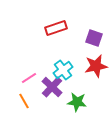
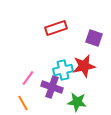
red star: moved 12 px left
cyan cross: rotated 24 degrees clockwise
pink line: moved 1 px left; rotated 21 degrees counterclockwise
purple cross: rotated 25 degrees counterclockwise
orange line: moved 1 px left, 2 px down
